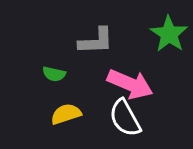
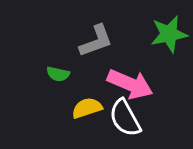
green star: rotated 27 degrees clockwise
gray L-shape: rotated 18 degrees counterclockwise
green semicircle: moved 4 px right
yellow semicircle: moved 21 px right, 6 px up
